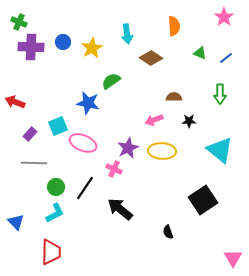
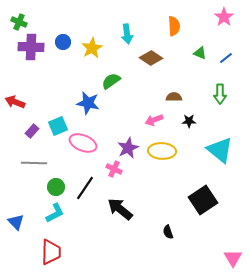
purple rectangle: moved 2 px right, 3 px up
